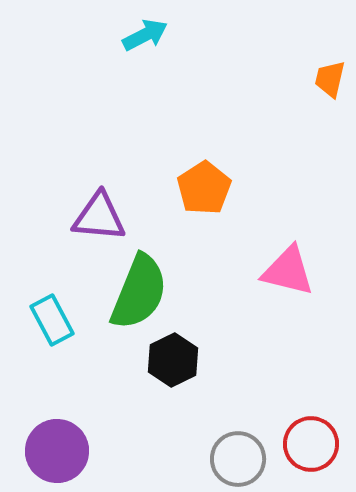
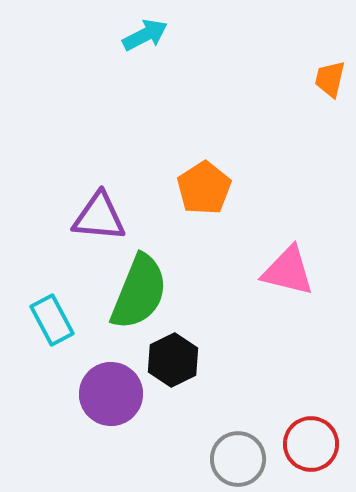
purple circle: moved 54 px right, 57 px up
